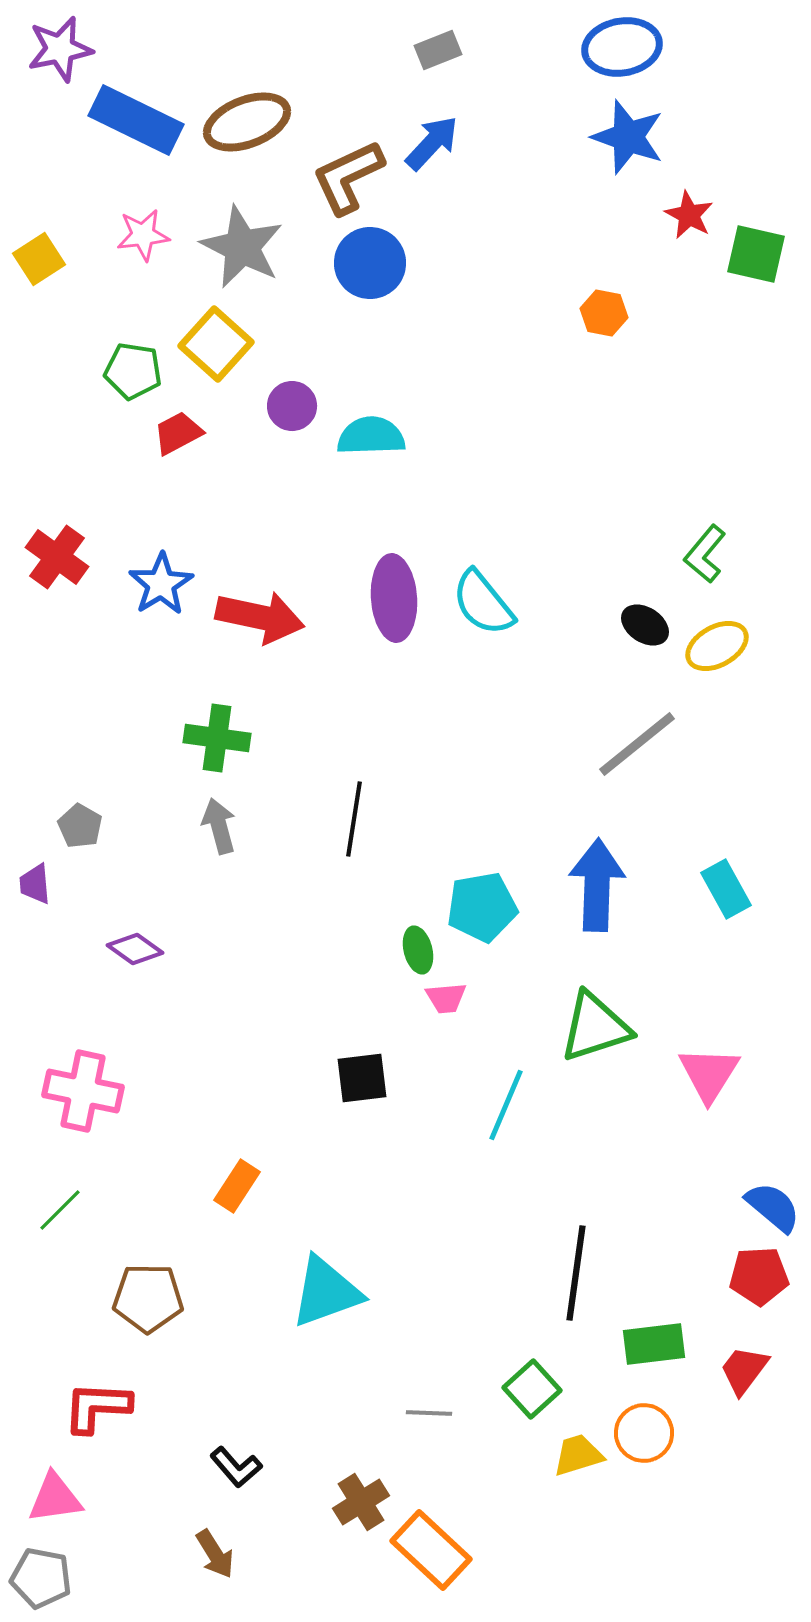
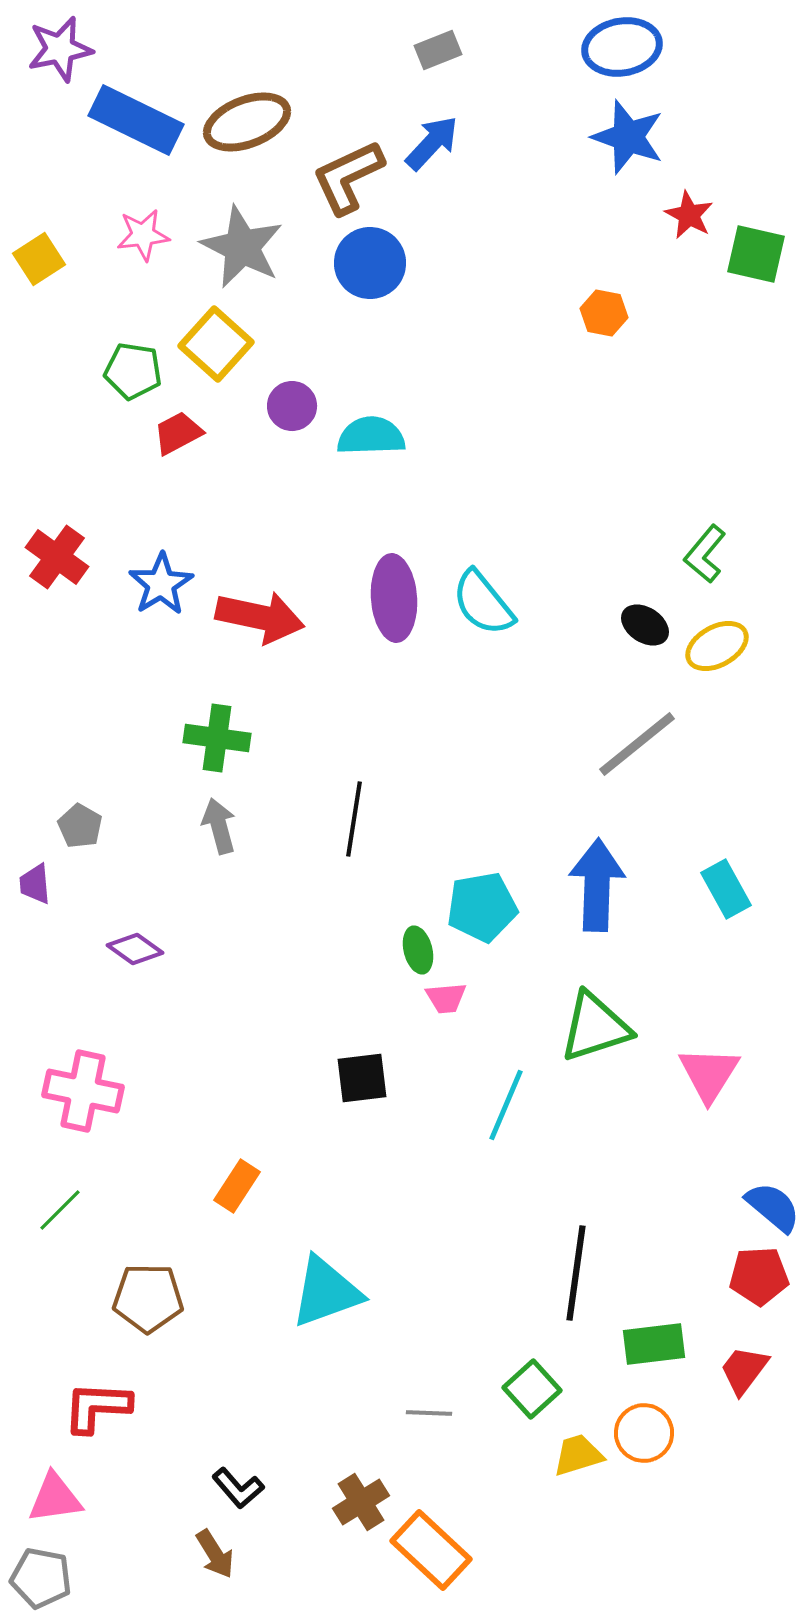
black L-shape at (236, 1467): moved 2 px right, 21 px down
